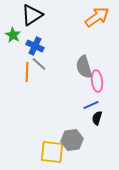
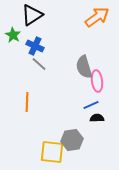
orange line: moved 30 px down
black semicircle: rotated 72 degrees clockwise
